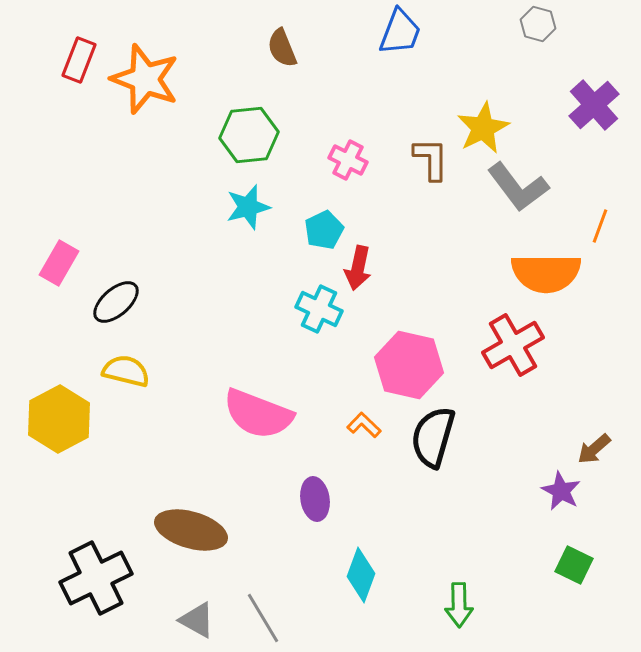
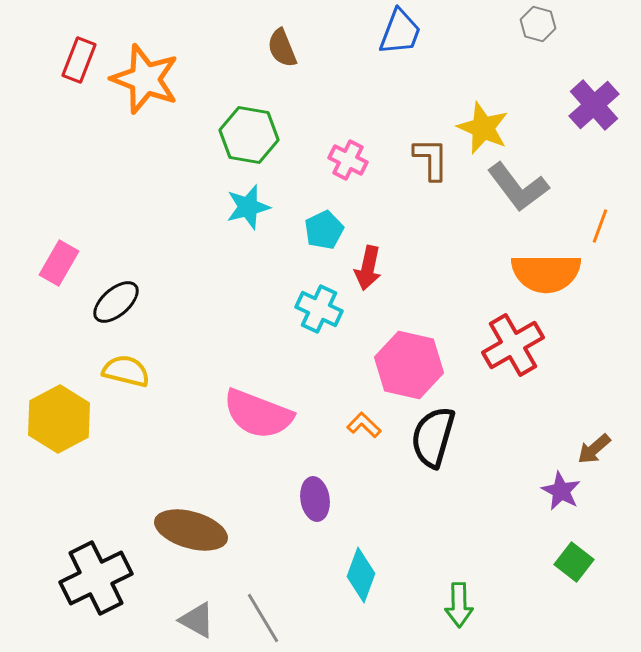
yellow star: rotated 22 degrees counterclockwise
green hexagon: rotated 16 degrees clockwise
red arrow: moved 10 px right
green square: moved 3 px up; rotated 12 degrees clockwise
